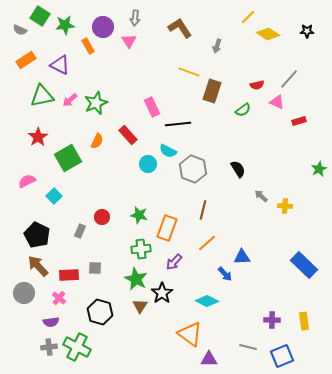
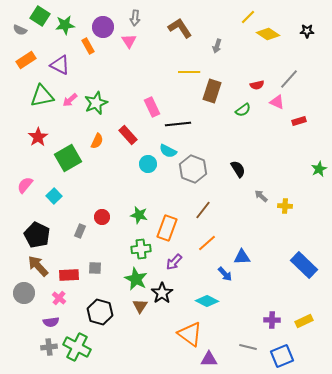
yellow line at (189, 72): rotated 20 degrees counterclockwise
pink semicircle at (27, 181): moved 2 px left, 4 px down; rotated 24 degrees counterclockwise
brown line at (203, 210): rotated 24 degrees clockwise
yellow rectangle at (304, 321): rotated 72 degrees clockwise
